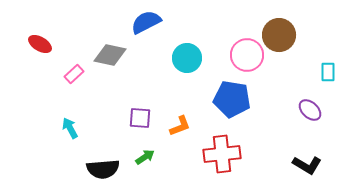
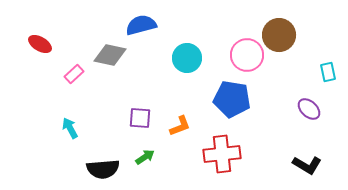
blue semicircle: moved 5 px left, 3 px down; rotated 12 degrees clockwise
cyan rectangle: rotated 12 degrees counterclockwise
purple ellipse: moved 1 px left, 1 px up
